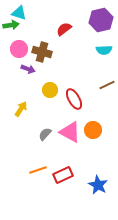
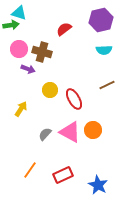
orange line: moved 8 px left; rotated 36 degrees counterclockwise
